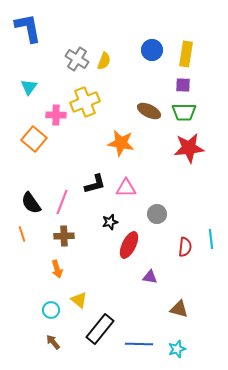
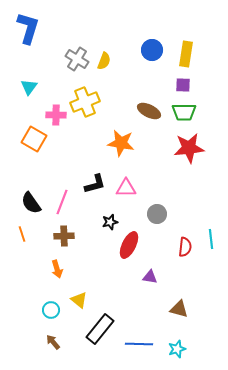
blue L-shape: rotated 28 degrees clockwise
orange square: rotated 10 degrees counterclockwise
